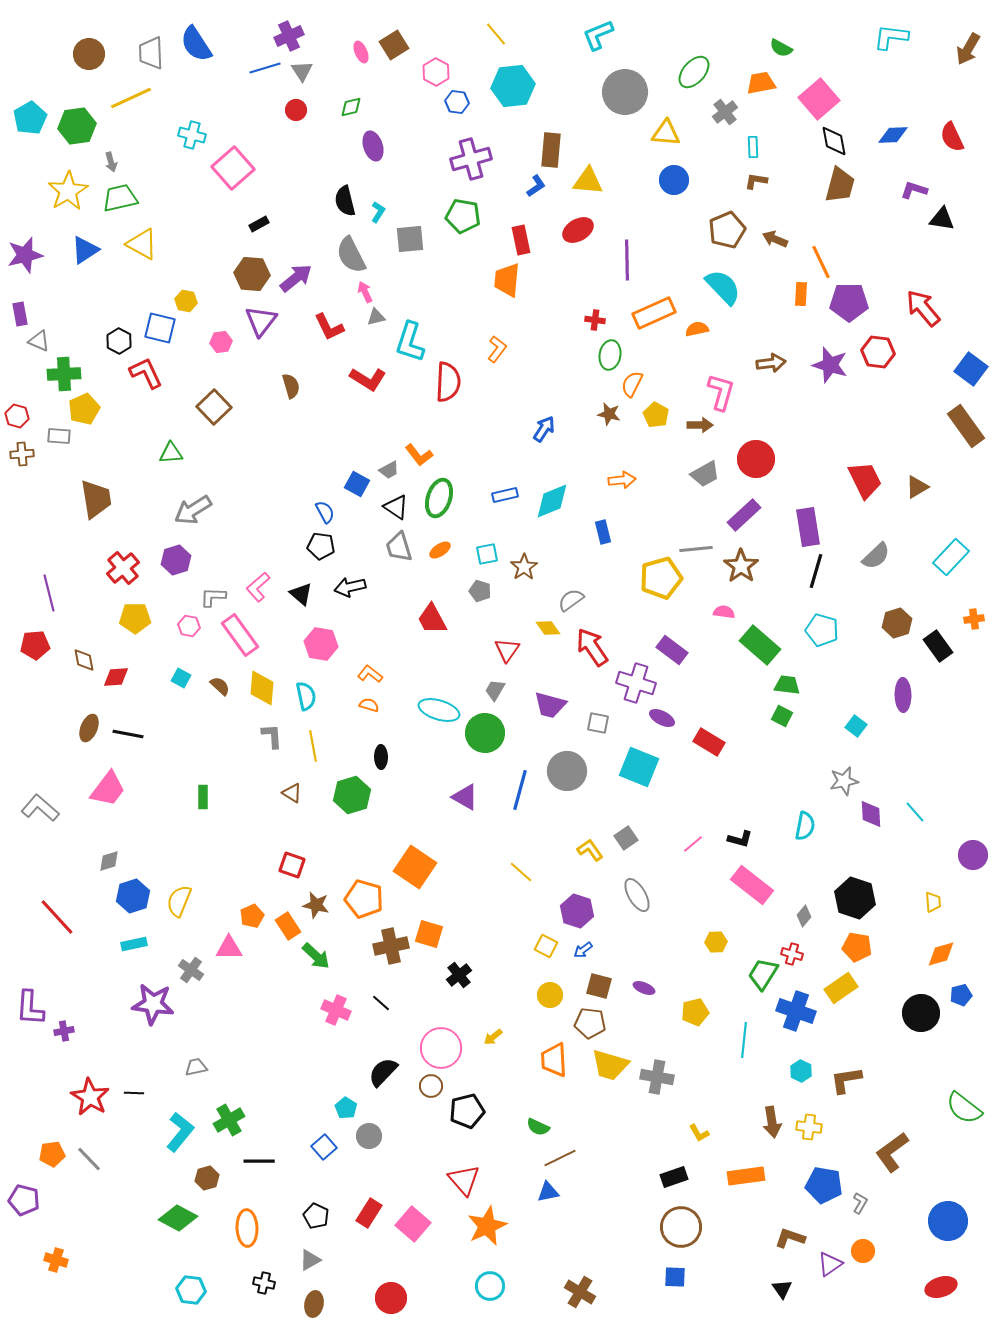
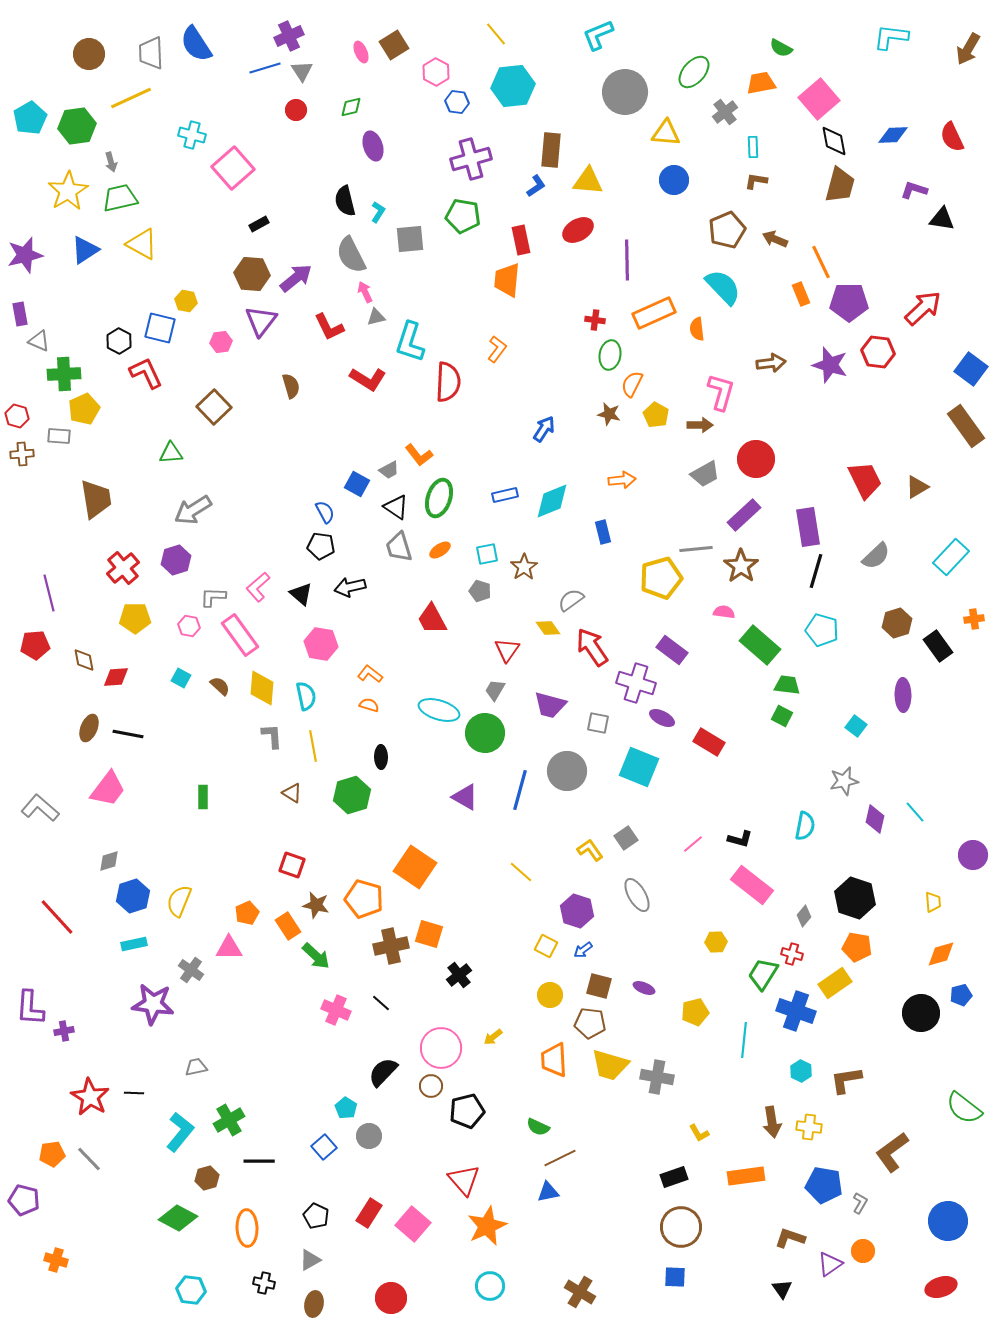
orange rectangle at (801, 294): rotated 25 degrees counterclockwise
red arrow at (923, 308): rotated 87 degrees clockwise
orange semicircle at (697, 329): rotated 85 degrees counterclockwise
purple diamond at (871, 814): moved 4 px right, 5 px down; rotated 16 degrees clockwise
orange pentagon at (252, 916): moved 5 px left, 3 px up
yellow rectangle at (841, 988): moved 6 px left, 5 px up
